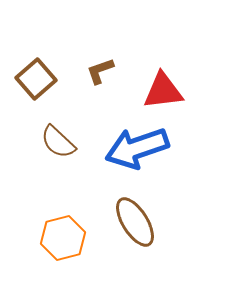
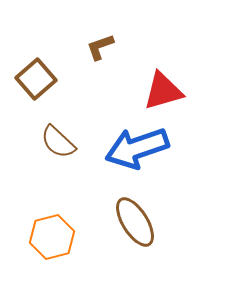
brown L-shape: moved 24 px up
red triangle: rotated 9 degrees counterclockwise
orange hexagon: moved 11 px left, 1 px up
